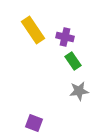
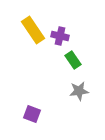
purple cross: moved 5 px left, 1 px up
green rectangle: moved 1 px up
purple square: moved 2 px left, 9 px up
